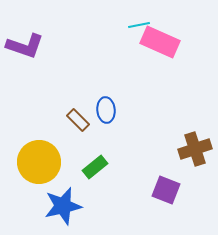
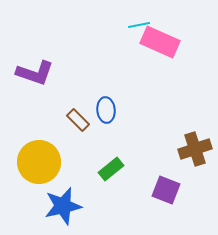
purple L-shape: moved 10 px right, 27 px down
green rectangle: moved 16 px right, 2 px down
